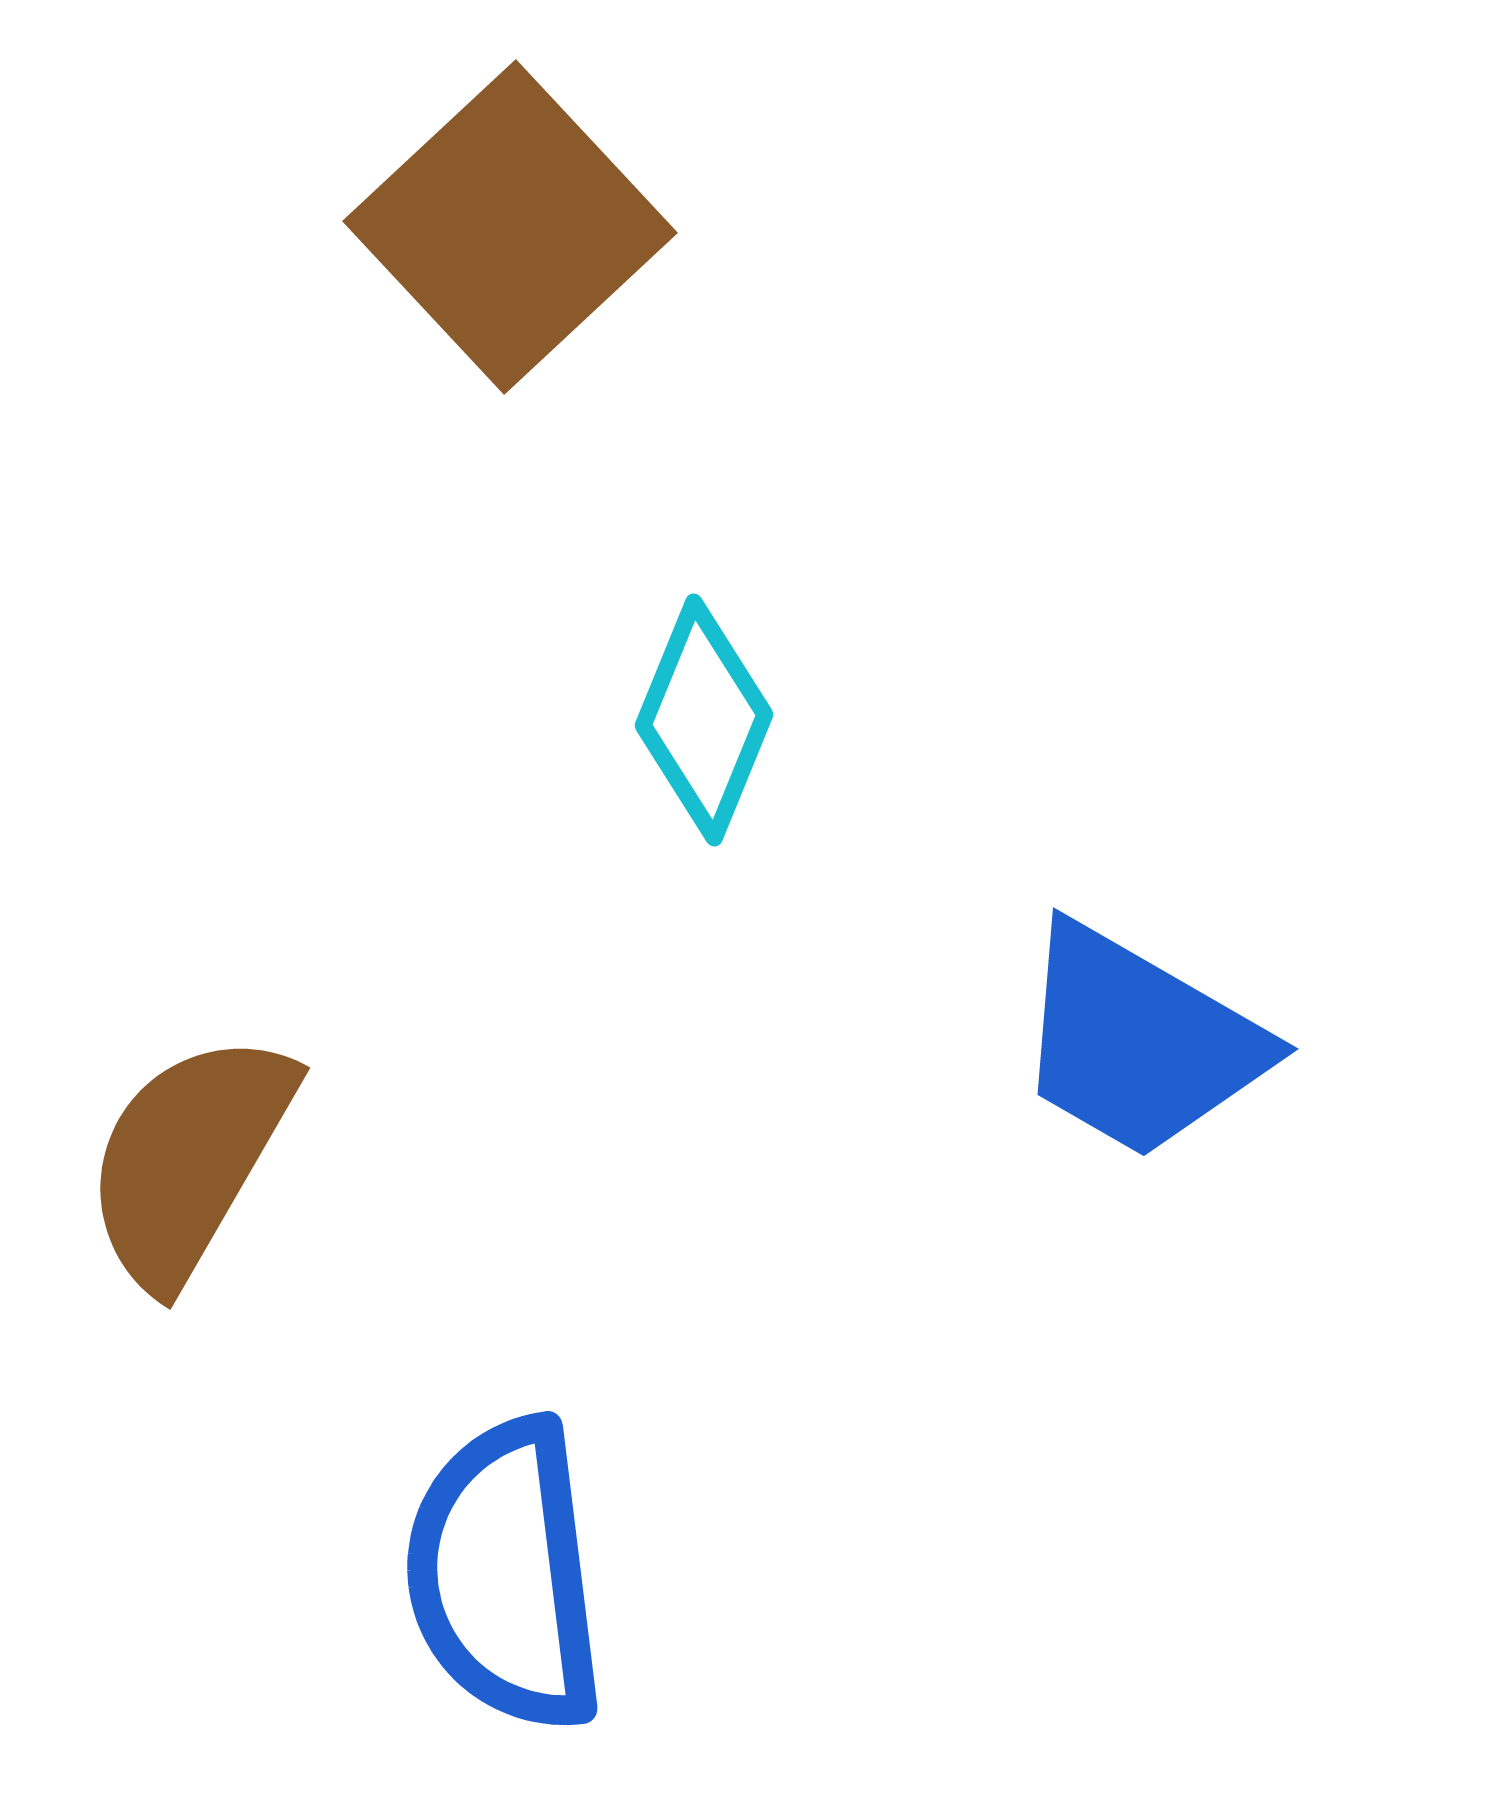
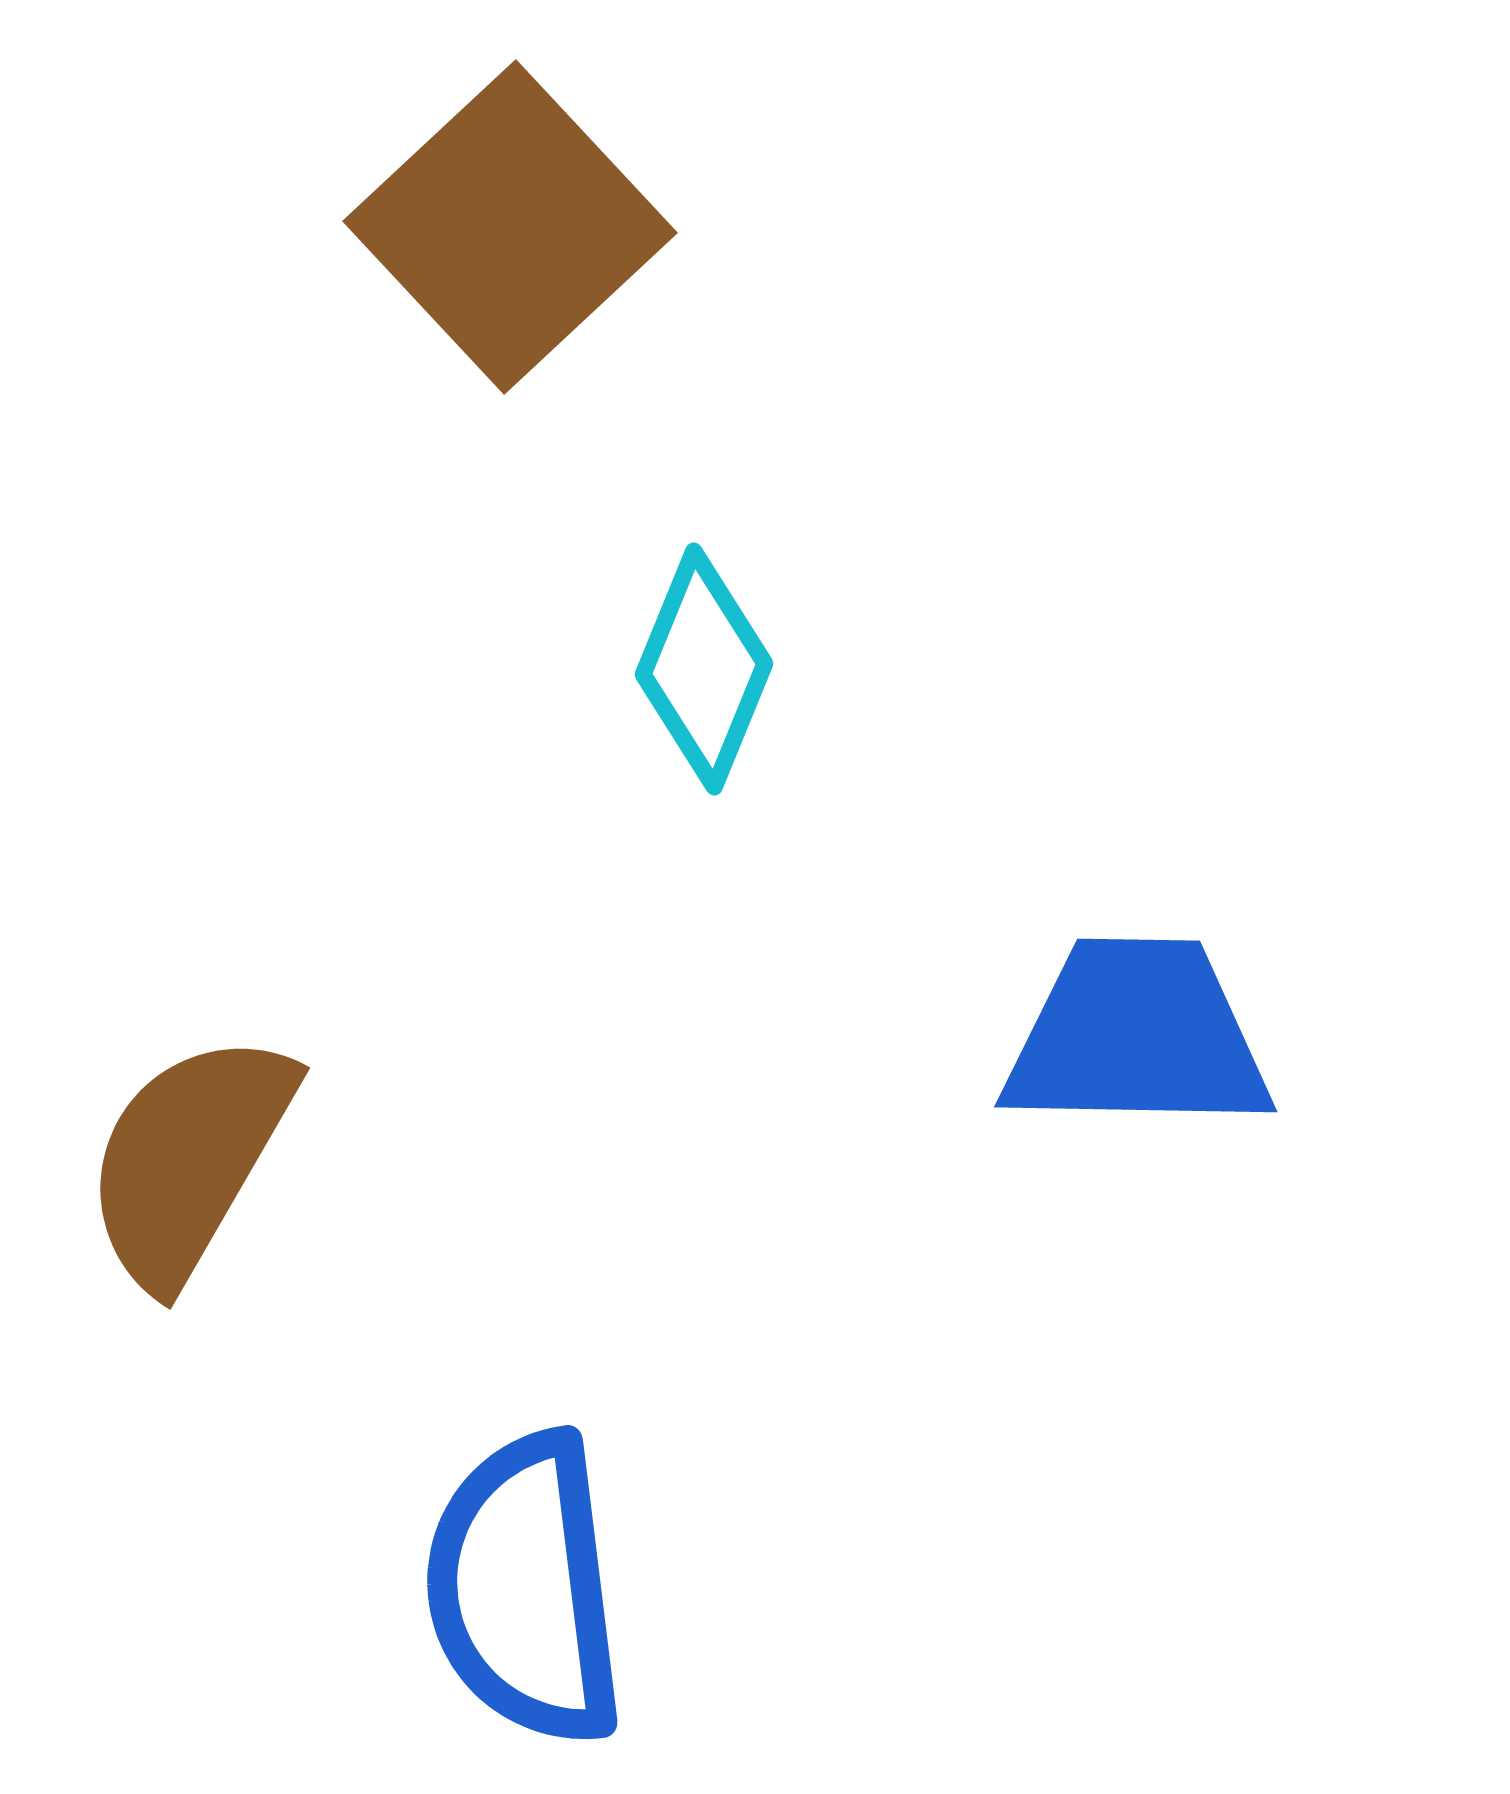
cyan diamond: moved 51 px up
blue trapezoid: moved 2 px left, 6 px up; rotated 151 degrees clockwise
blue semicircle: moved 20 px right, 14 px down
